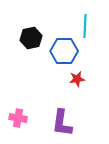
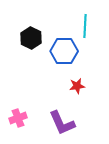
black hexagon: rotated 20 degrees counterclockwise
red star: moved 7 px down
pink cross: rotated 30 degrees counterclockwise
purple L-shape: rotated 32 degrees counterclockwise
